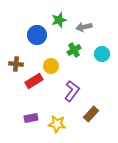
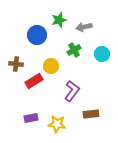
brown rectangle: rotated 42 degrees clockwise
